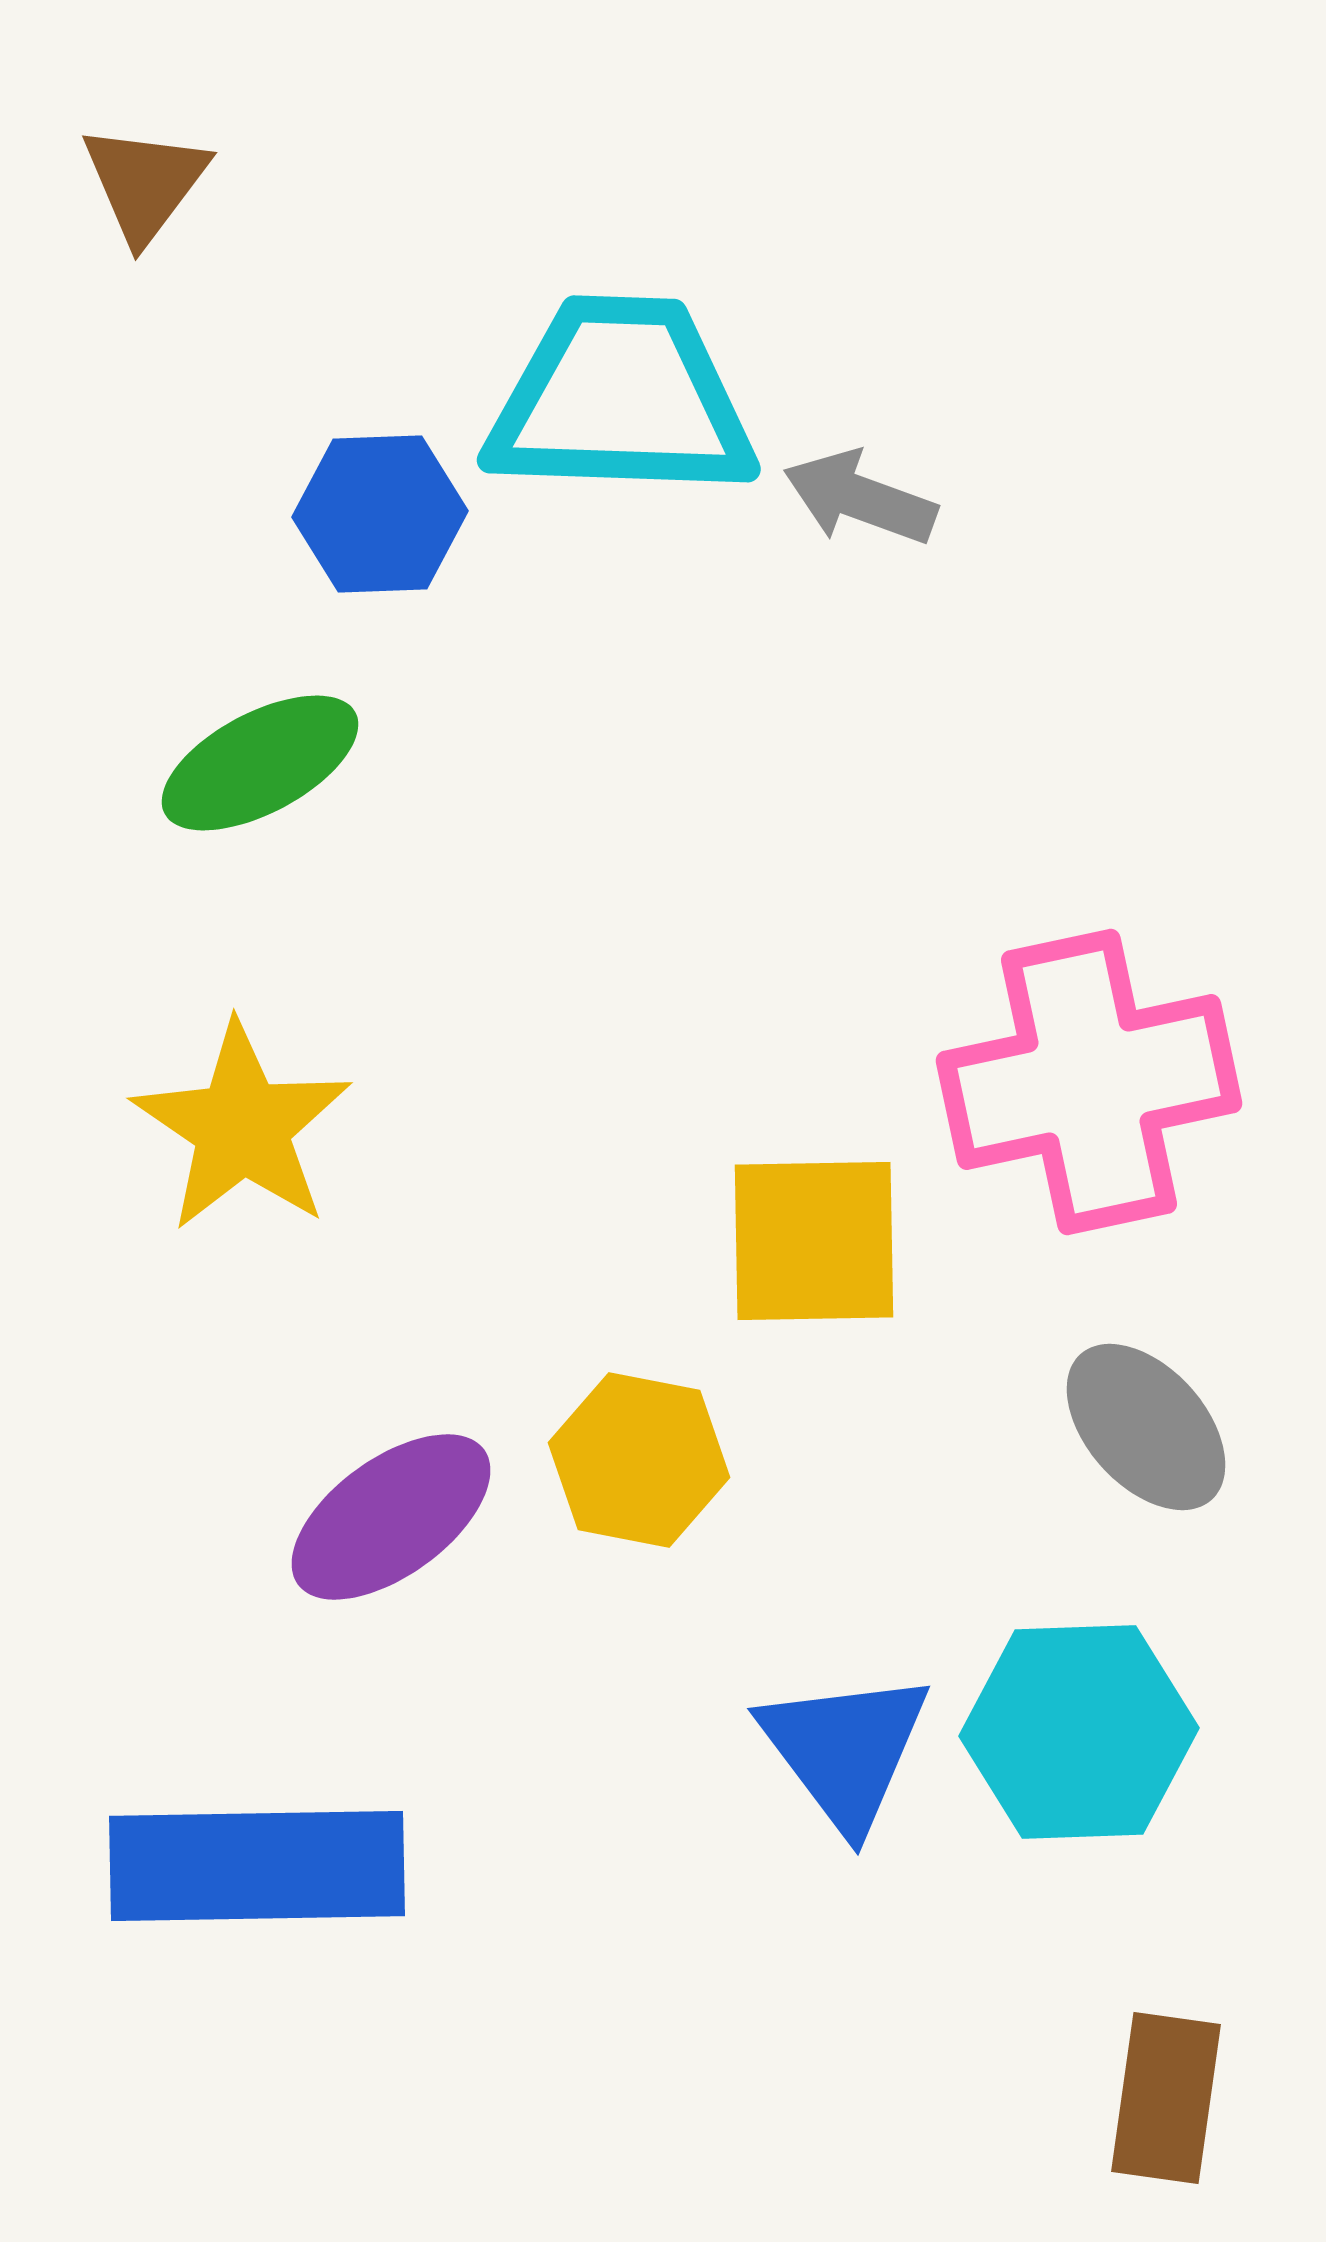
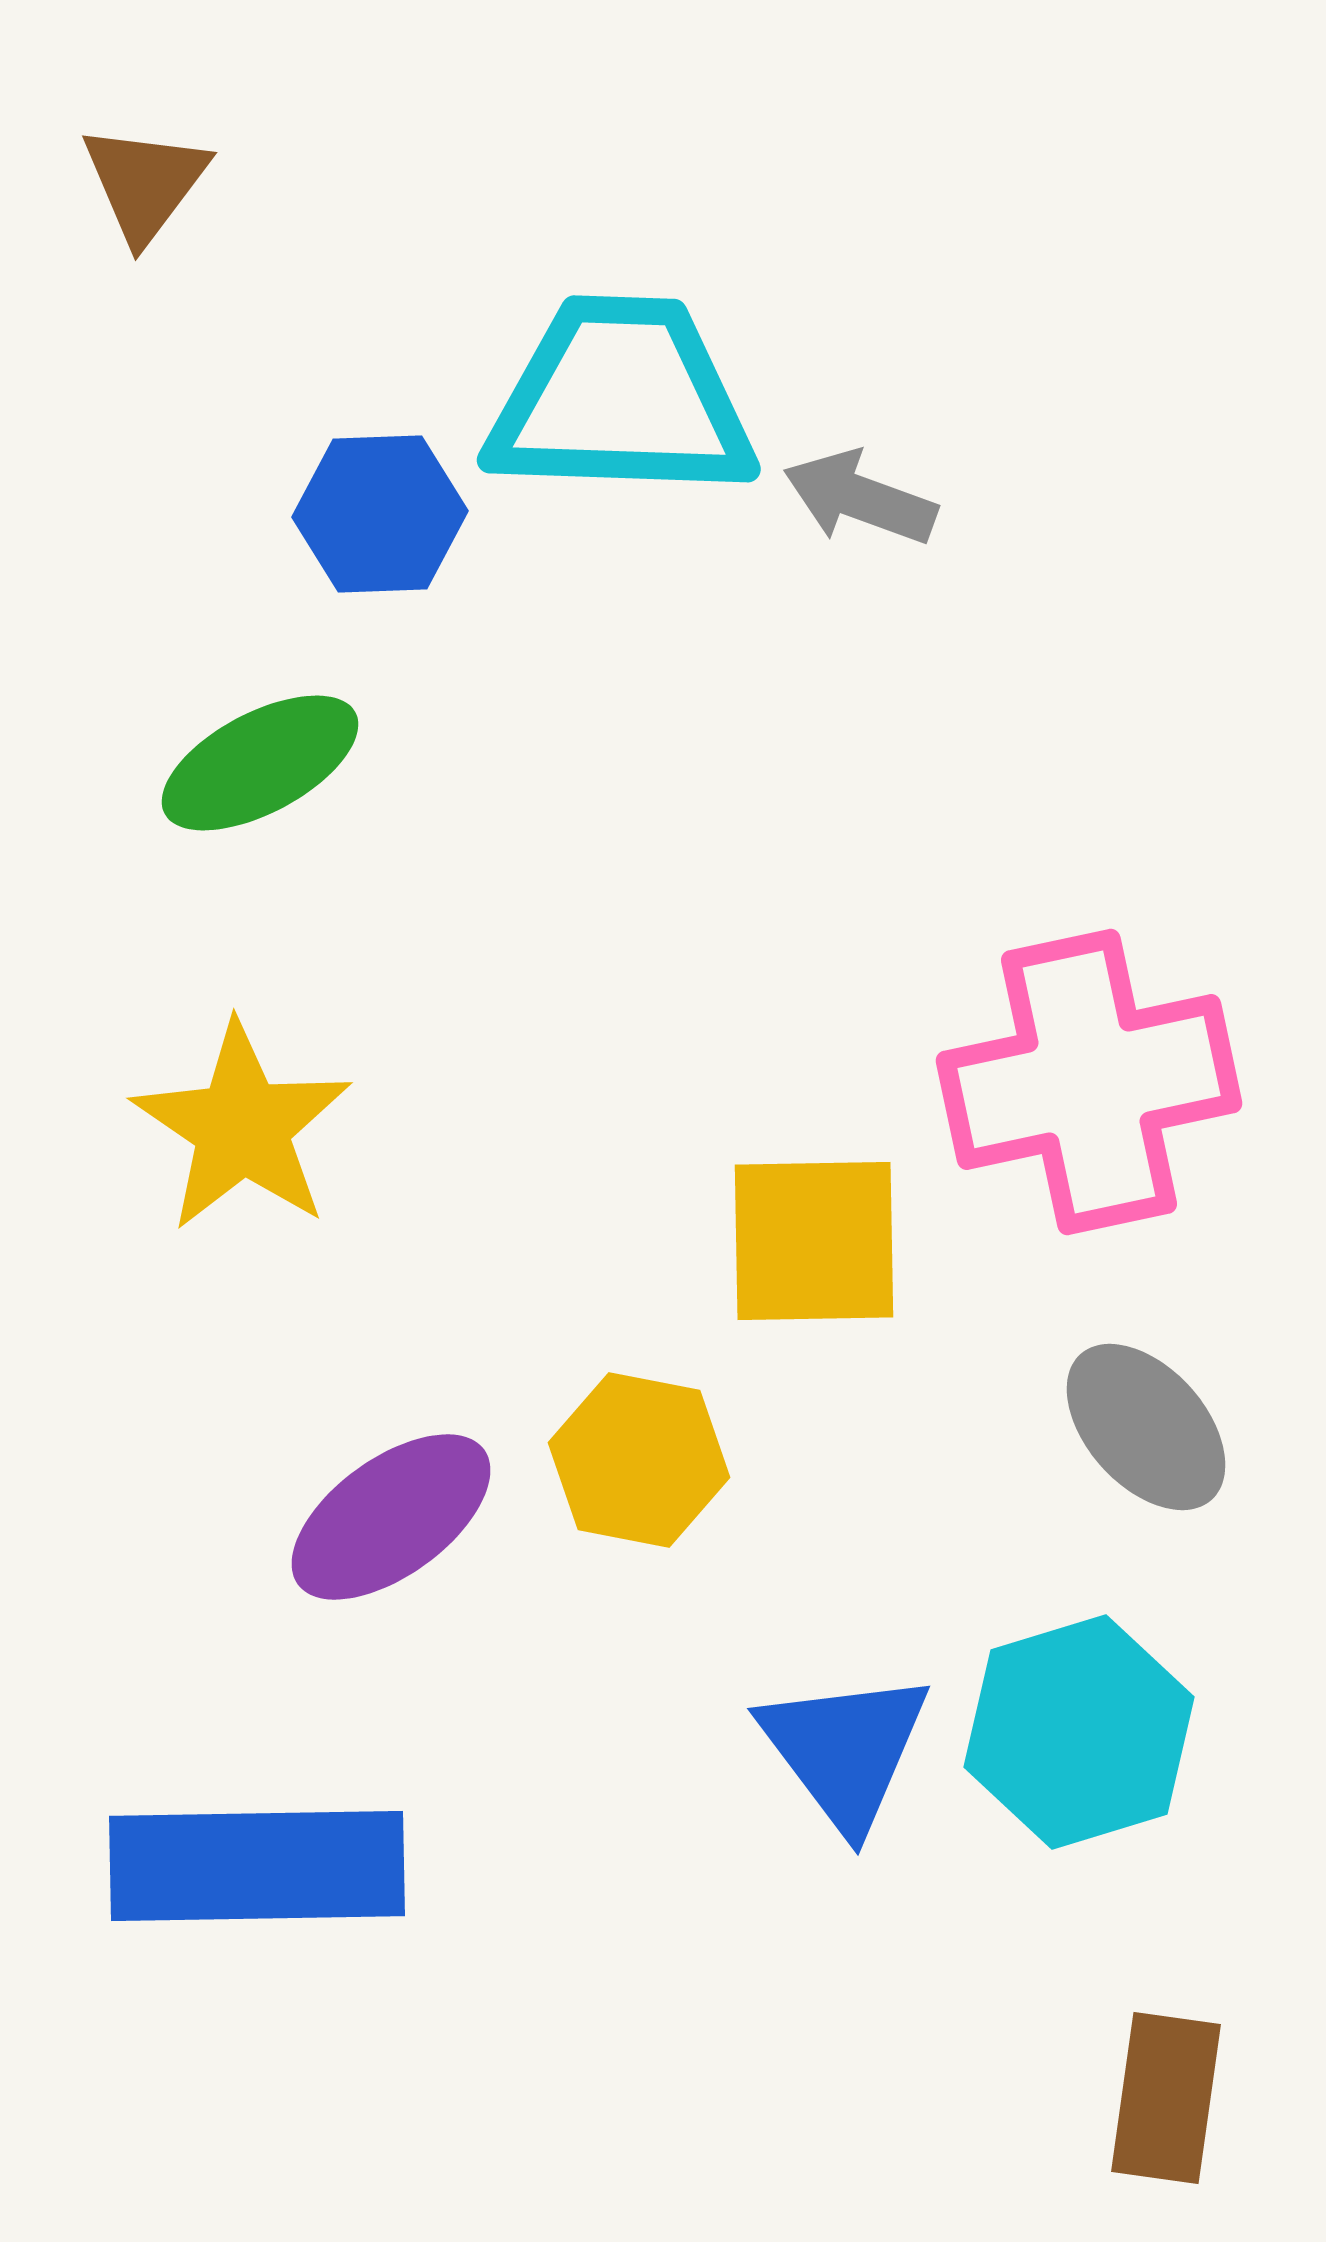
cyan hexagon: rotated 15 degrees counterclockwise
